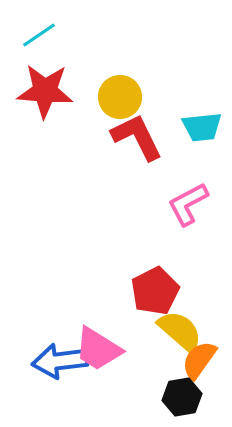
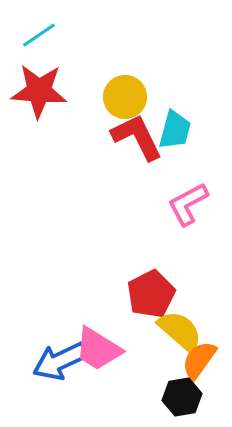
red star: moved 6 px left
yellow circle: moved 5 px right
cyan trapezoid: moved 27 px left, 3 px down; rotated 69 degrees counterclockwise
red pentagon: moved 4 px left, 3 px down
blue arrow: rotated 18 degrees counterclockwise
